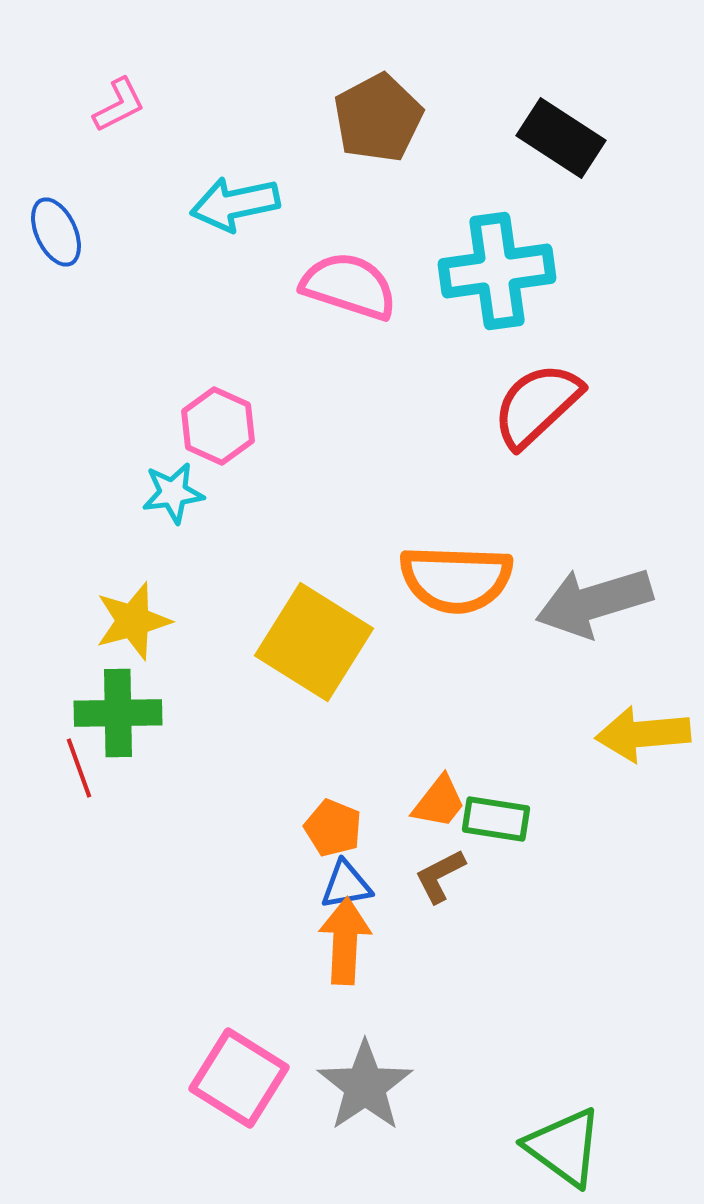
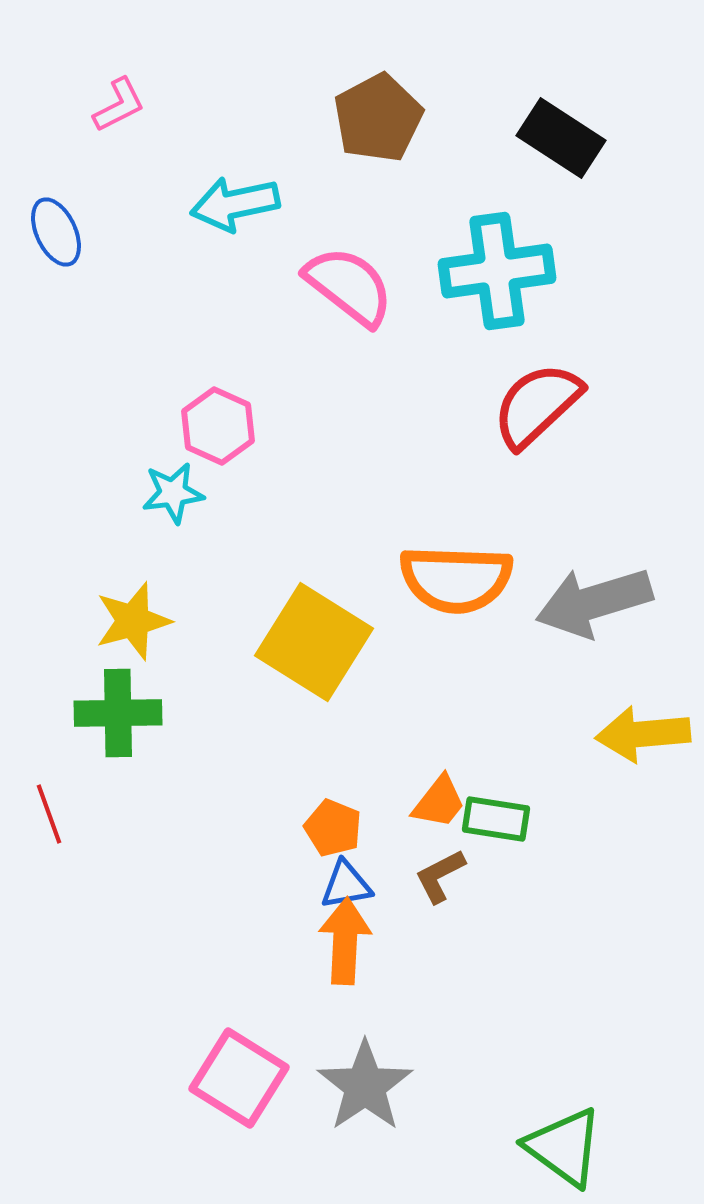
pink semicircle: rotated 20 degrees clockwise
red line: moved 30 px left, 46 px down
